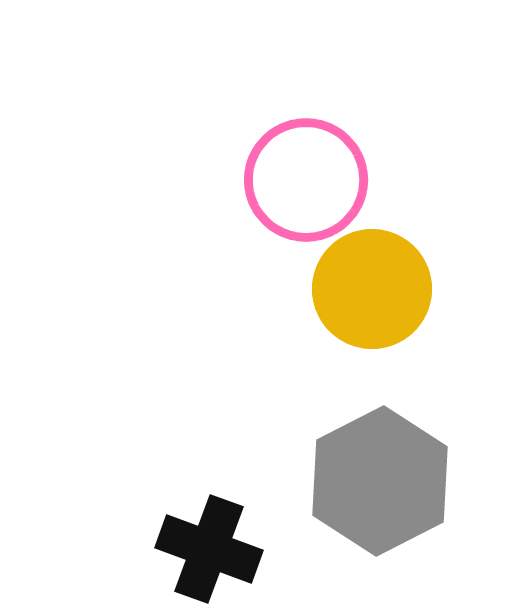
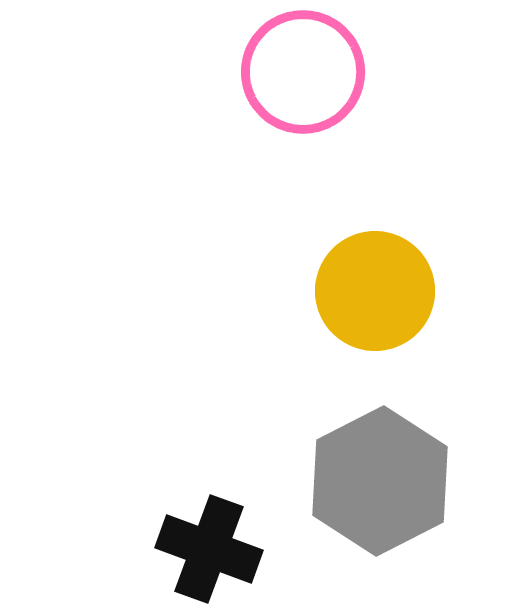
pink circle: moved 3 px left, 108 px up
yellow circle: moved 3 px right, 2 px down
